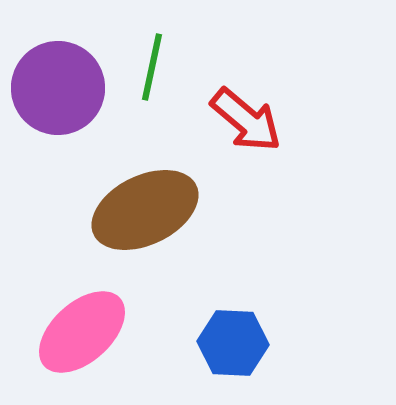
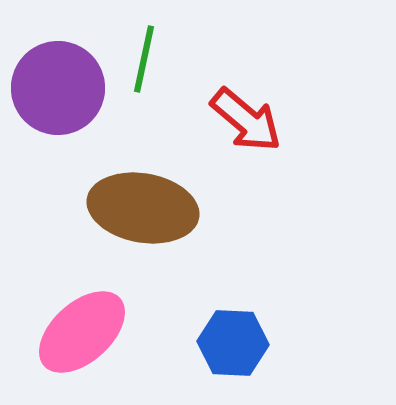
green line: moved 8 px left, 8 px up
brown ellipse: moved 2 px left, 2 px up; rotated 36 degrees clockwise
